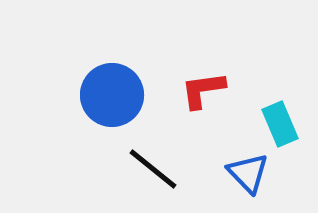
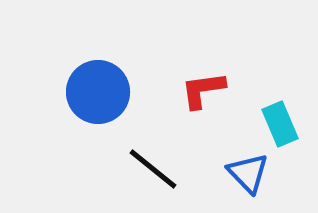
blue circle: moved 14 px left, 3 px up
